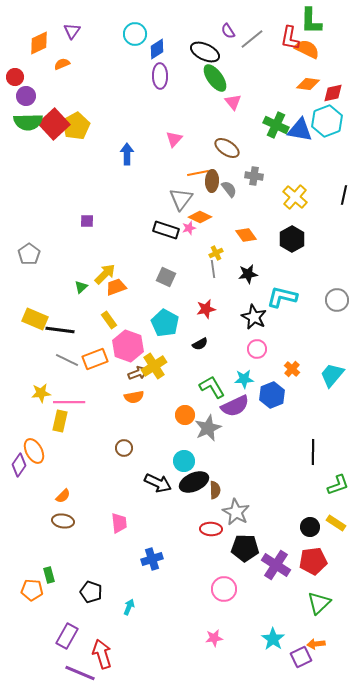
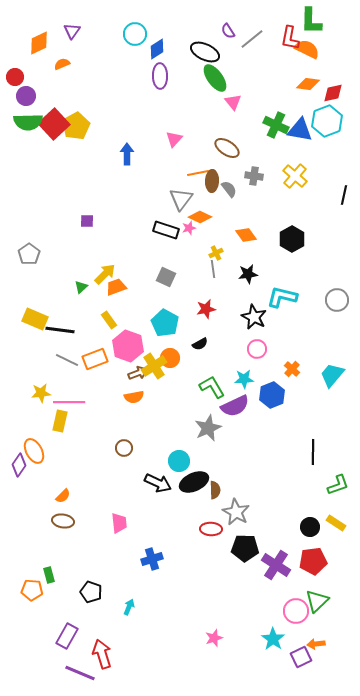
yellow cross at (295, 197): moved 21 px up
orange circle at (185, 415): moved 15 px left, 57 px up
cyan circle at (184, 461): moved 5 px left
pink circle at (224, 589): moved 72 px right, 22 px down
green triangle at (319, 603): moved 2 px left, 2 px up
pink star at (214, 638): rotated 12 degrees counterclockwise
